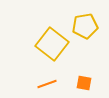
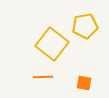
orange line: moved 4 px left, 7 px up; rotated 18 degrees clockwise
